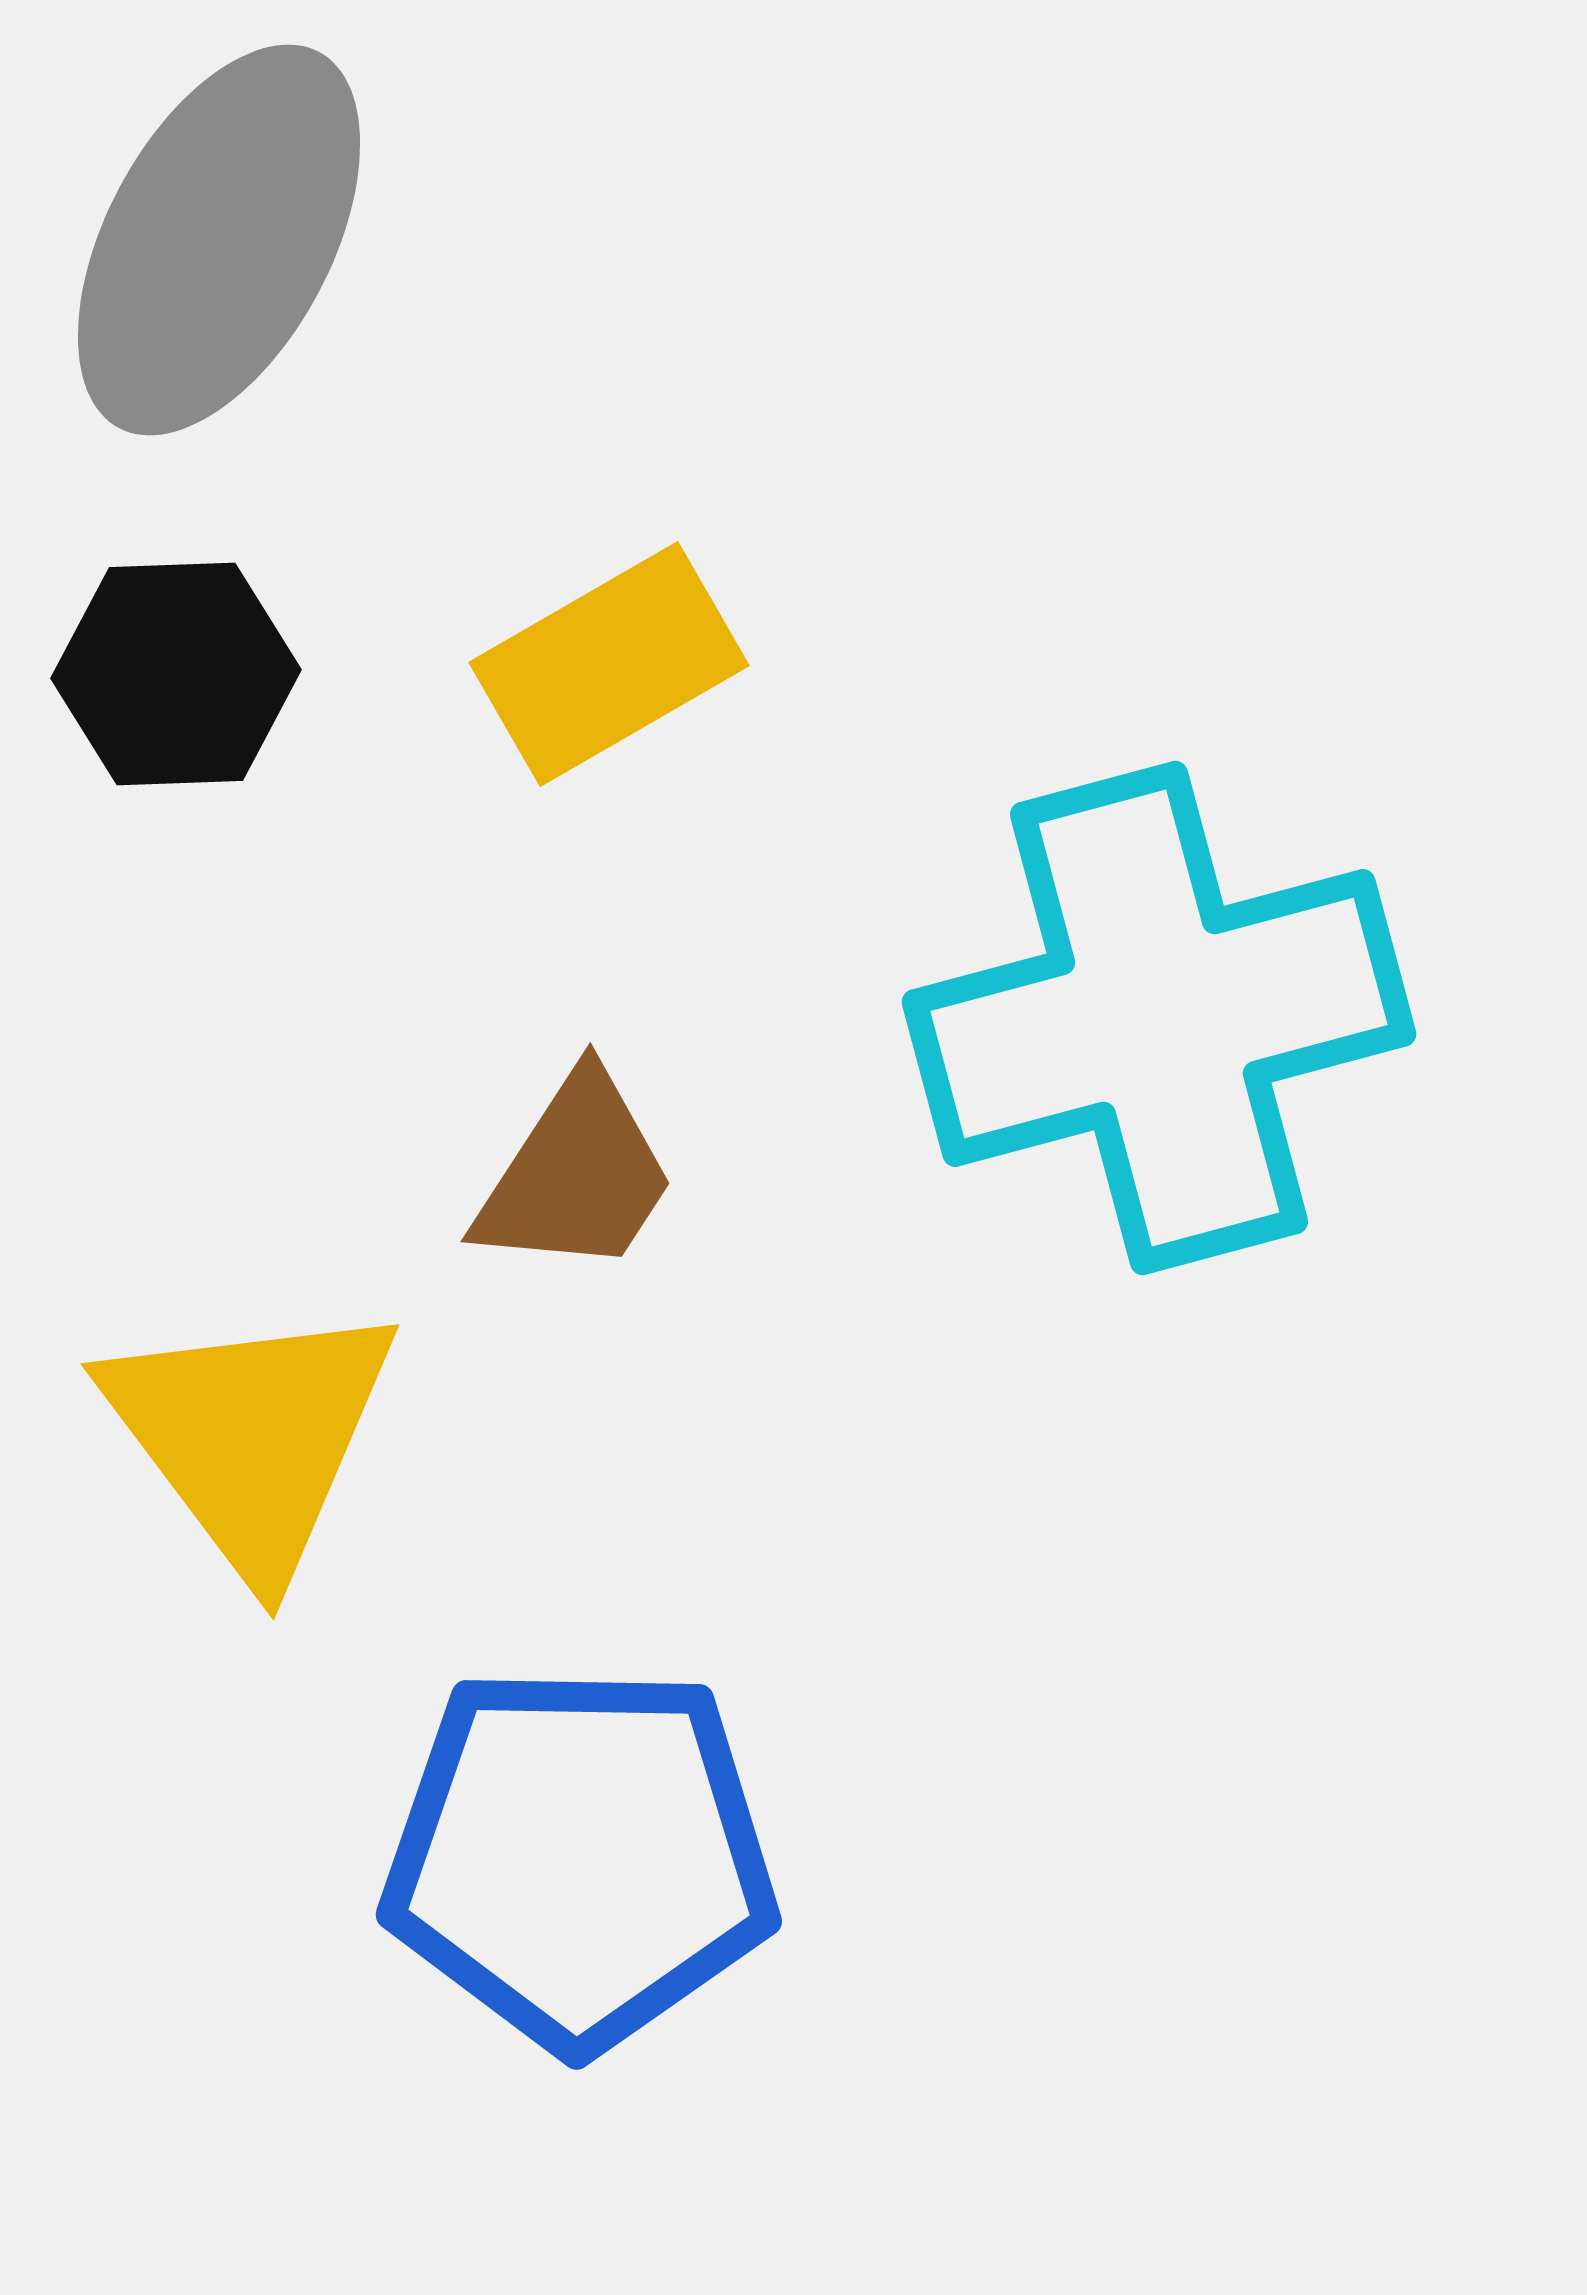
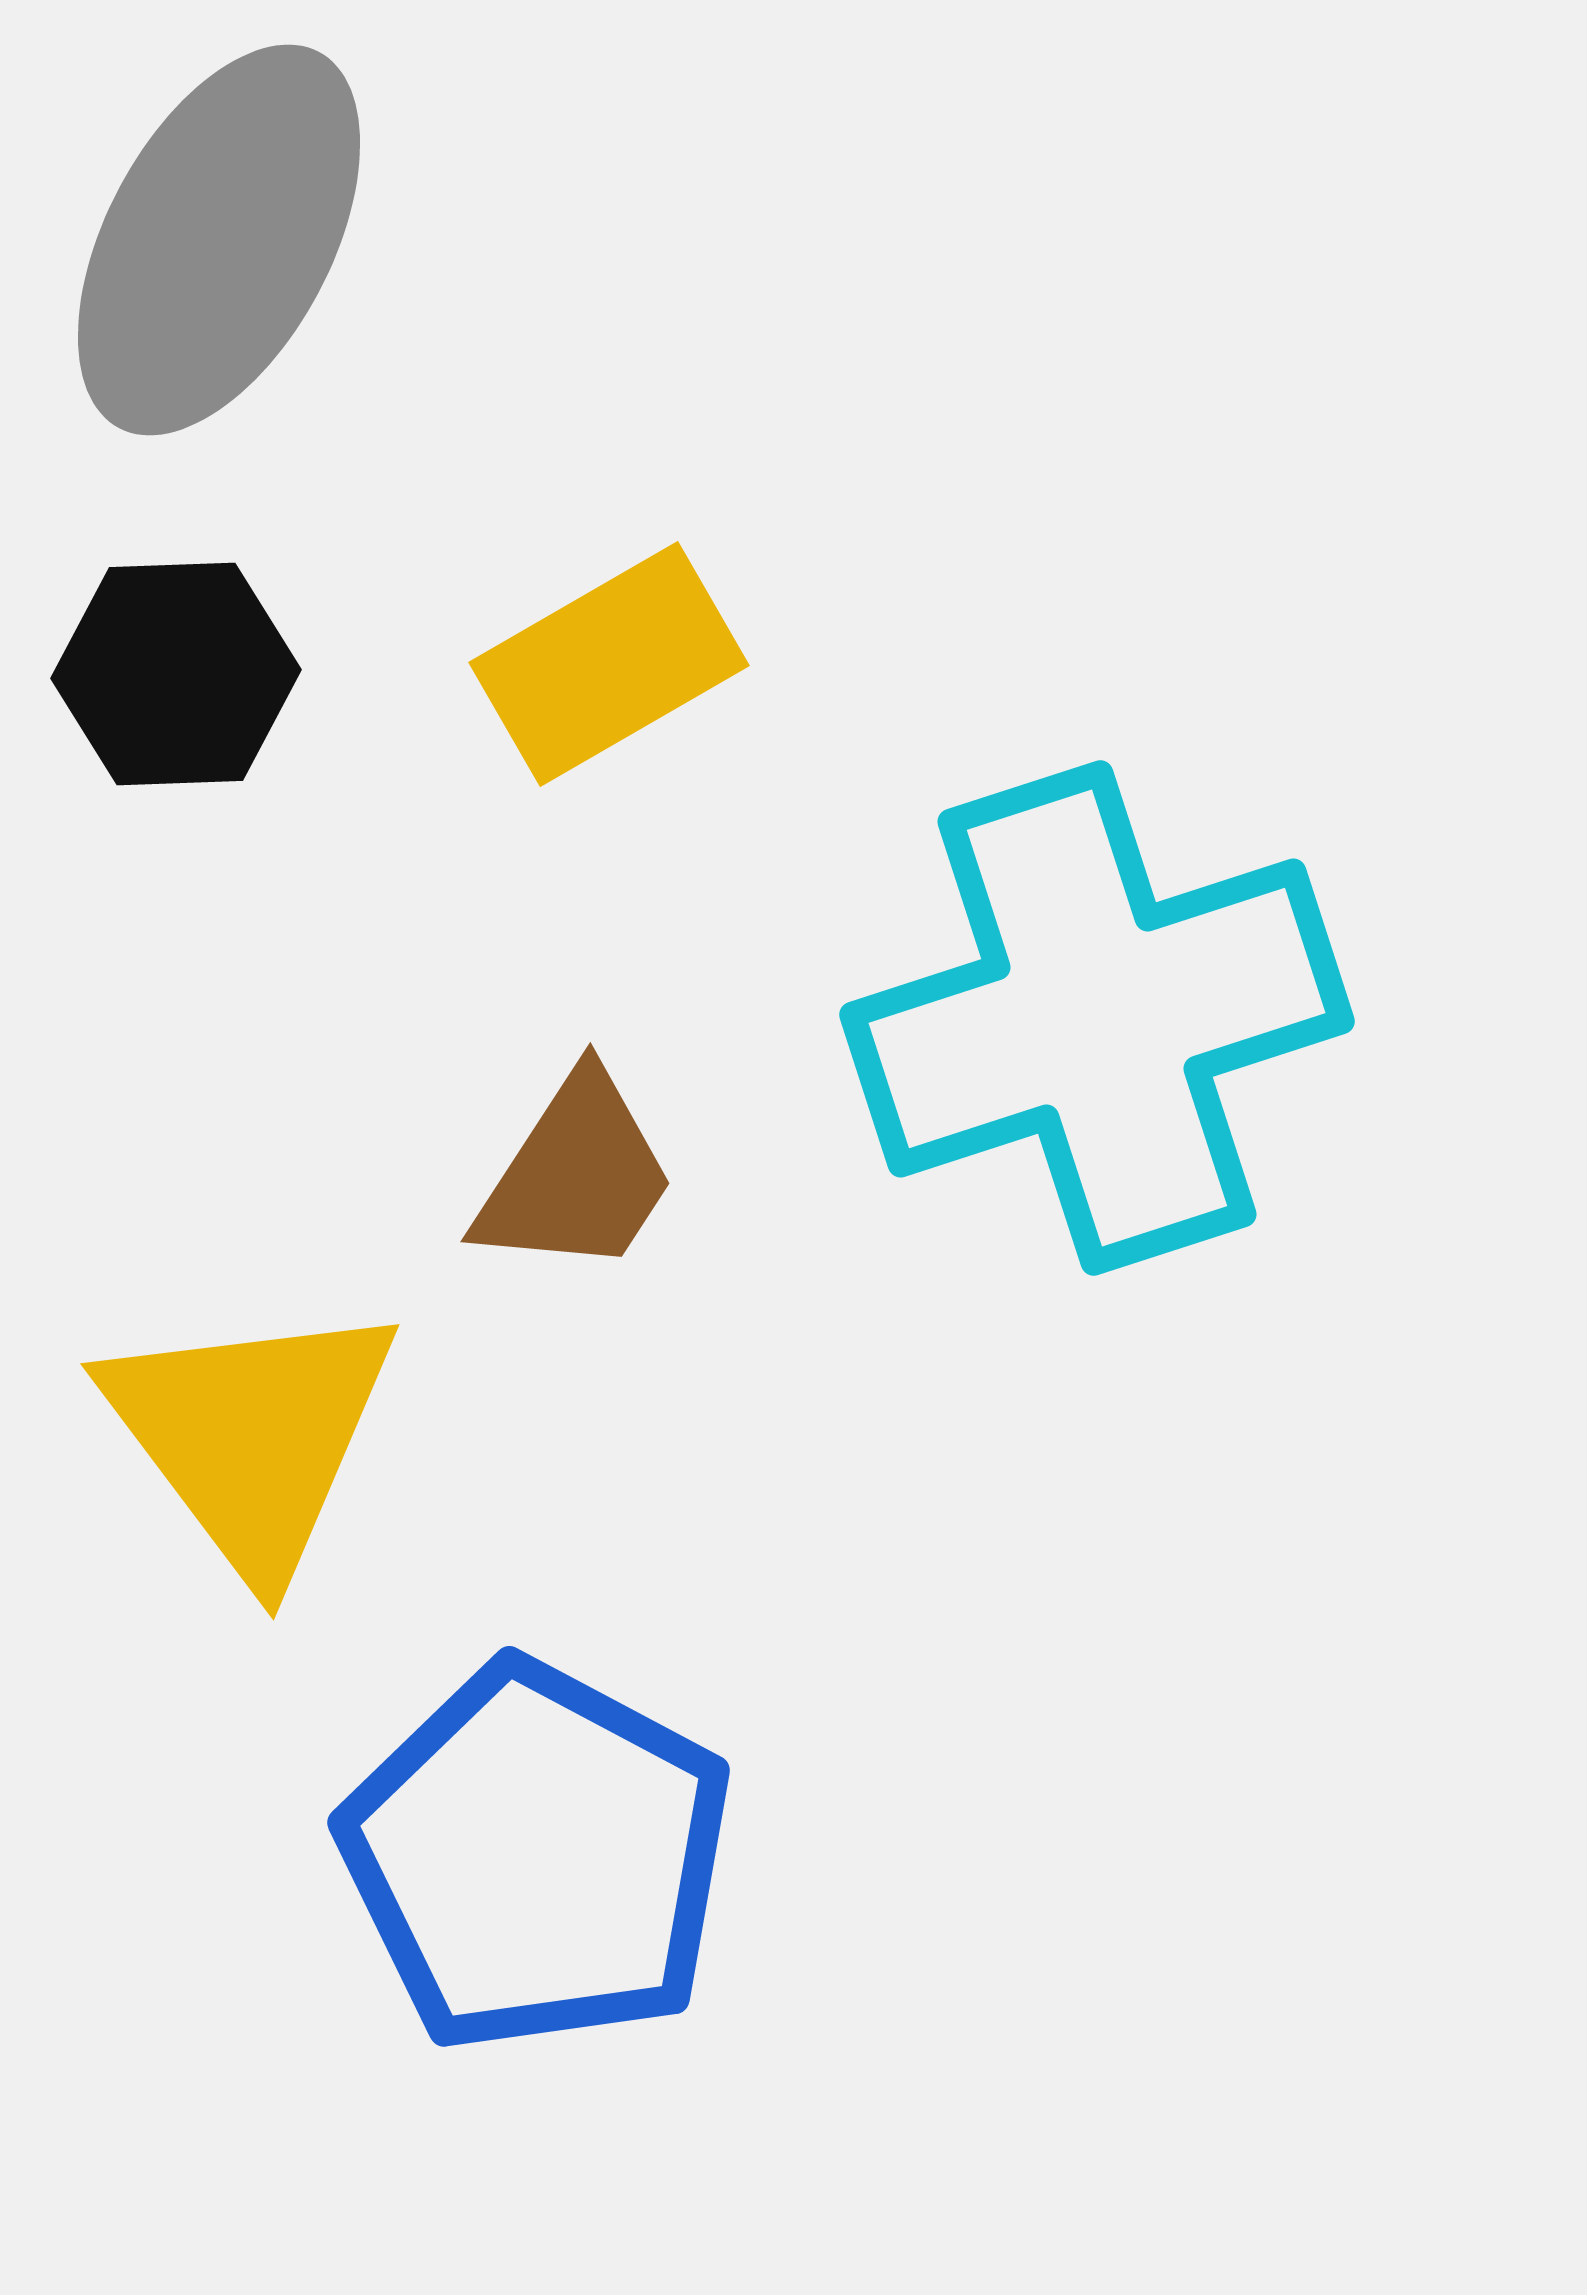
cyan cross: moved 62 px left; rotated 3 degrees counterclockwise
blue pentagon: moved 43 px left; rotated 27 degrees clockwise
